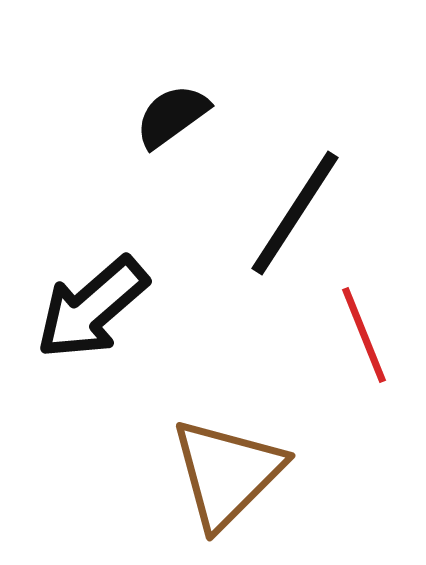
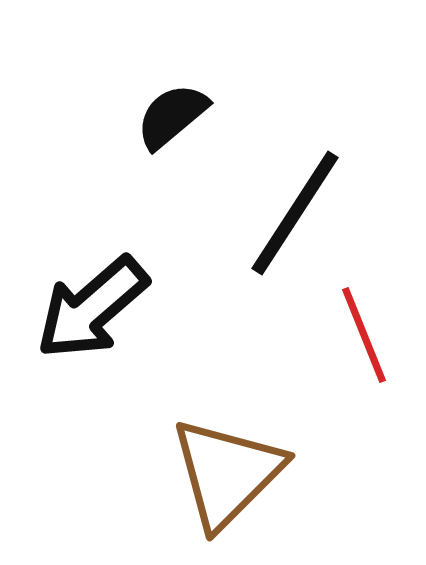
black semicircle: rotated 4 degrees counterclockwise
